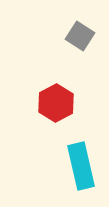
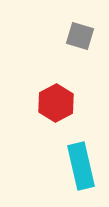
gray square: rotated 16 degrees counterclockwise
